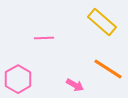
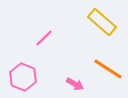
pink line: rotated 42 degrees counterclockwise
pink hexagon: moved 5 px right, 2 px up; rotated 8 degrees counterclockwise
pink arrow: moved 1 px up
